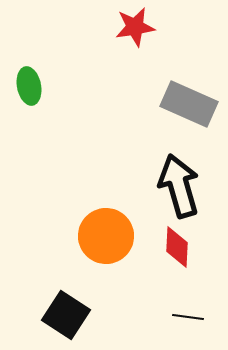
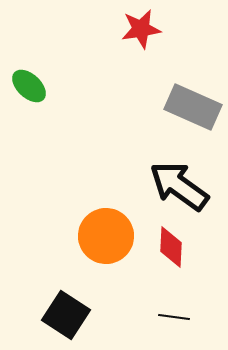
red star: moved 6 px right, 2 px down
green ellipse: rotated 36 degrees counterclockwise
gray rectangle: moved 4 px right, 3 px down
black arrow: rotated 38 degrees counterclockwise
red diamond: moved 6 px left
black line: moved 14 px left
